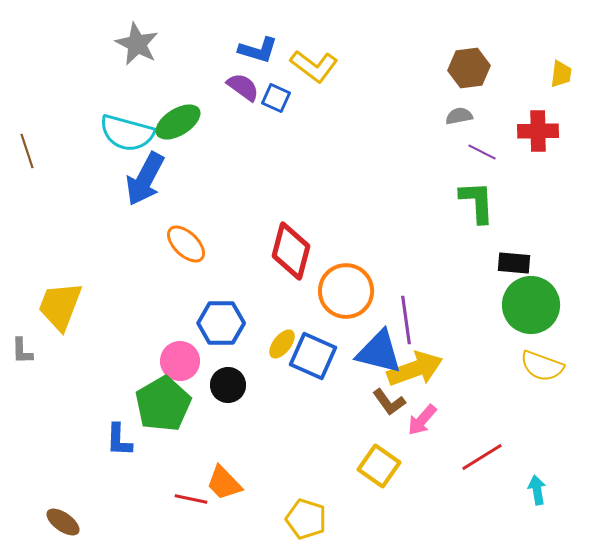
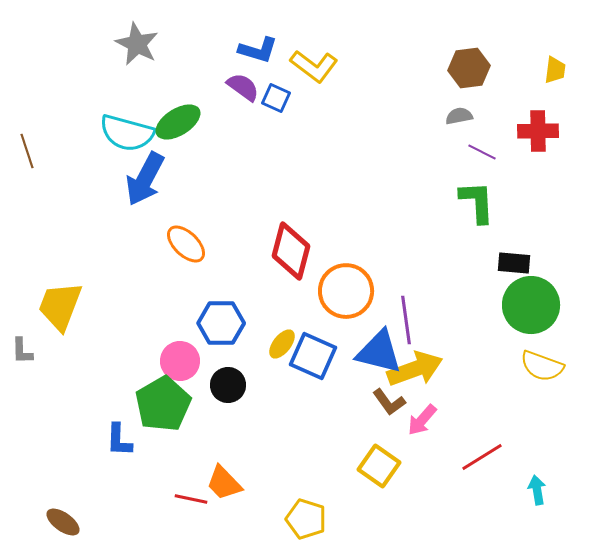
yellow trapezoid at (561, 74): moved 6 px left, 4 px up
